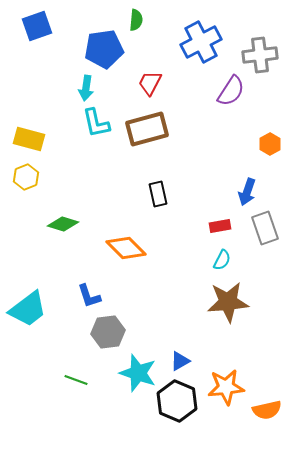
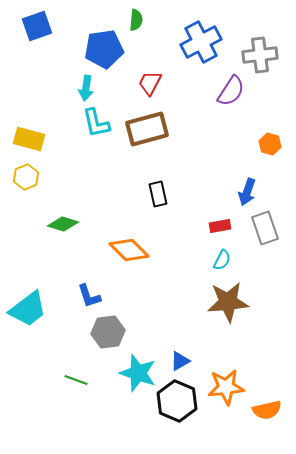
orange hexagon: rotated 15 degrees counterclockwise
orange diamond: moved 3 px right, 2 px down
